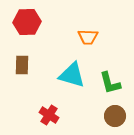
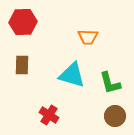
red hexagon: moved 4 px left
